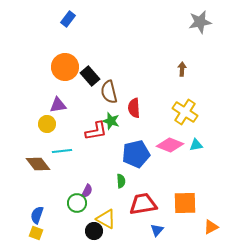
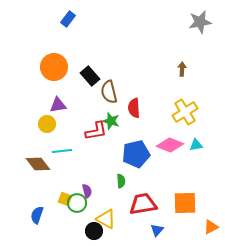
orange circle: moved 11 px left
yellow cross: rotated 25 degrees clockwise
purple semicircle: rotated 40 degrees counterclockwise
yellow square: moved 29 px right, 34 px up
